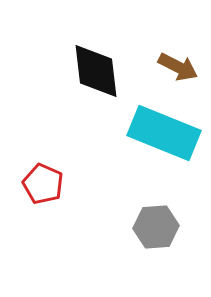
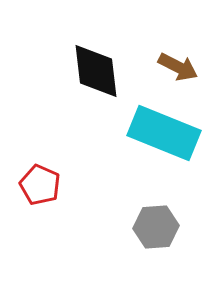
red pentagon: moved 3 px left, 1 px down
